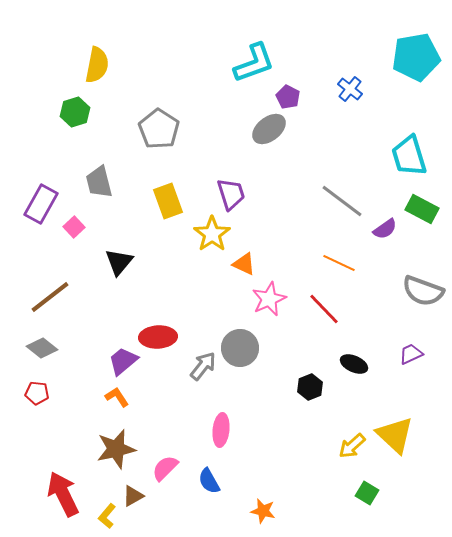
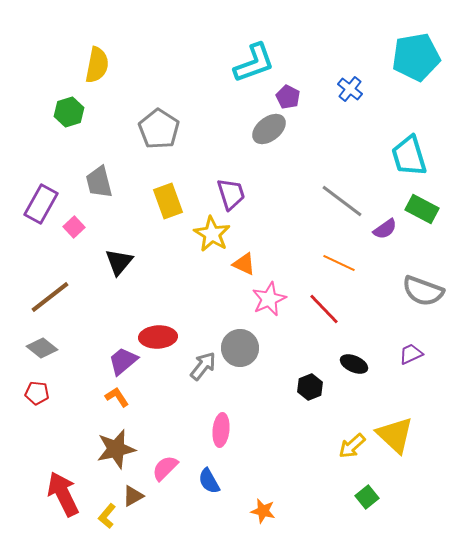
green hexagon at (75, 112): moved 6 px left
yellow star at (212, 234): rotated 6 degrees counterclockwise
green square at (367, 493): moved 4 px down; rotated 20 degrees clockwise
